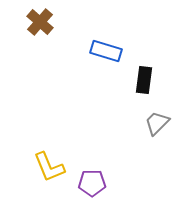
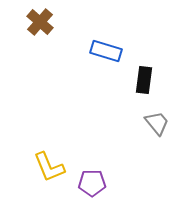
gray trapezoid: rotated 96 degrees clockwise
